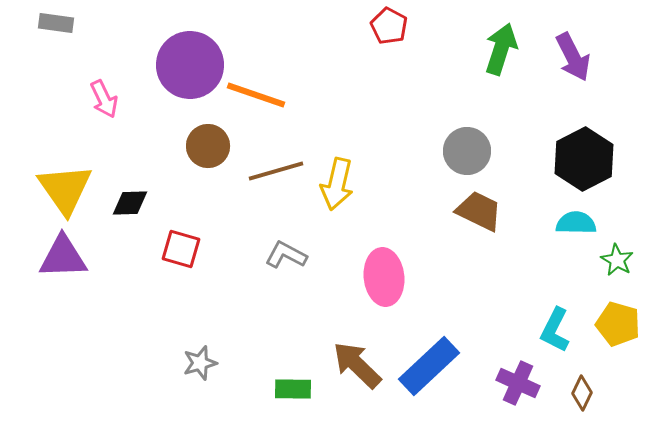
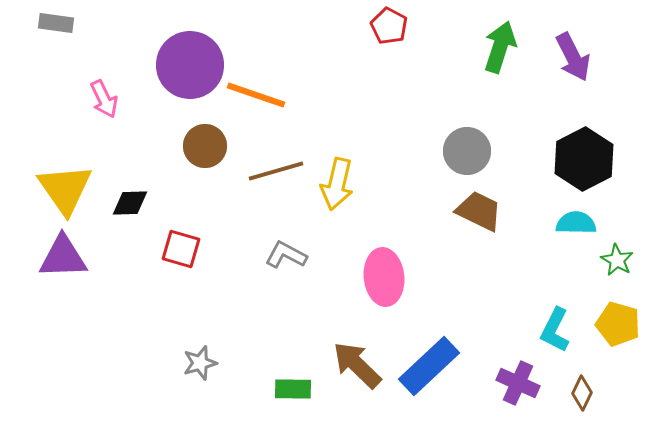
green arrow: moved 1 px left, 2 px up
brown circle: moved 3 px left
